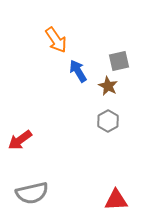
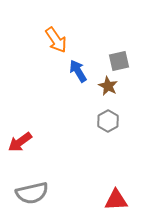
red arrow: moved 2 px down
